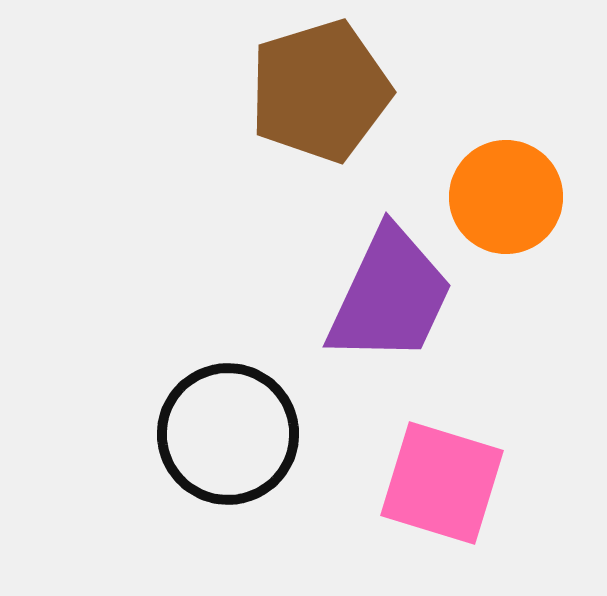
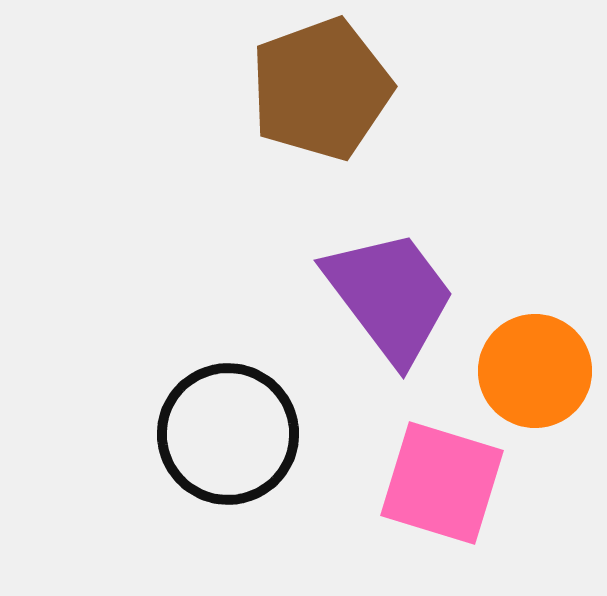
brown pentagon: moved 1 px right, 2 px up; rotated 3 degrees counterclockwise
orange circle: moved 29 px right, 174 px down
purple trapezoid: rotated 62 degrees counterclockwise
